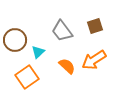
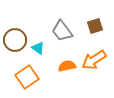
cyan triangle: moved 4 px up; rotated 40 degrees counterclockwise
orange semicircle: rotated 54 degrees counterclockwise
